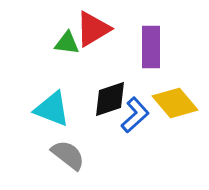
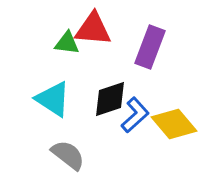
red triangle: rotated 36 degrees clockwise
purple rectangle: moved 1 px left; rotated 21 degrees clockwise
yellow diamond: moved 1 px left, 21 px down
cyan triangle: moved 1 px right, 10 px up; rotated 12 degrees clockwise
